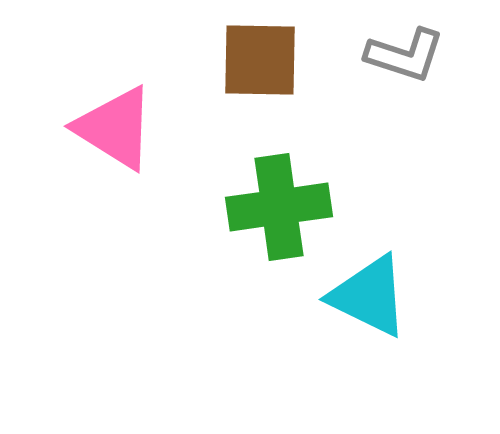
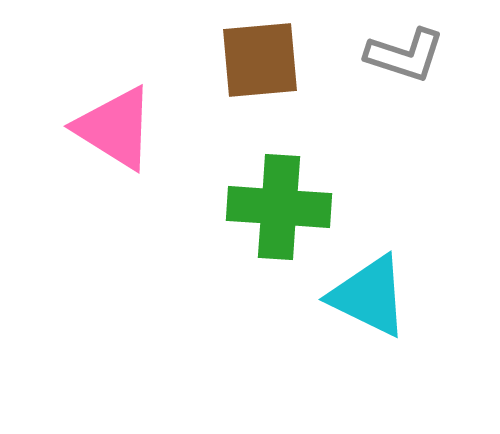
brown square: rotated 6 degrees counterclockwise
green cross: rotated 12 degrees clockwise
